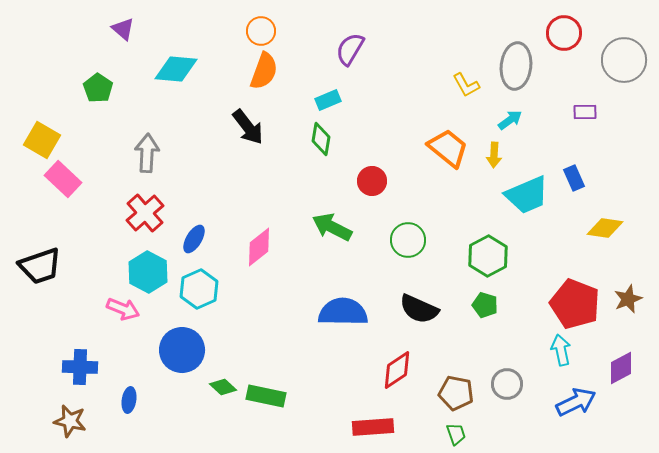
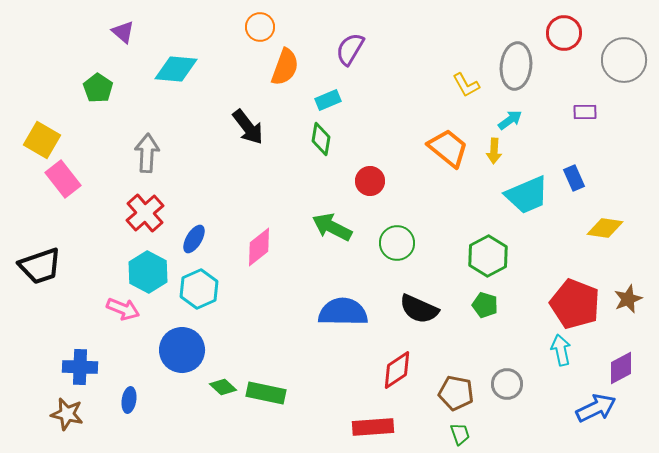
purple triangle at (123, 29): moved 3 px down
orange circle at (261, 31): moved 1 px left, 4 px up
orange semicircle at (264, 71): moved 21 px right, 4 px up
yellow arrow at (494, 155): moved 4 px up
pink rectangle at (63, 179): rotated 9 degrees clockwise
red circle at (372, 181): moved 2 px left
green circle at (408, 240): moved 11 px left, 3 px down
green rectangle at (266, 396): moved 3 px up
blue arrow at (576, 402): moved 20 px right, 6 px down
brown star at (70, 421): moved 3 px left, 7 px up
green trapezoid at (456, 434): moved 4 px right
